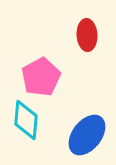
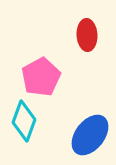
cyan diamond: moved 2 px left, 1 px down; rotated 15 degrees clockwise
blue ellipse: moved 3 px right
